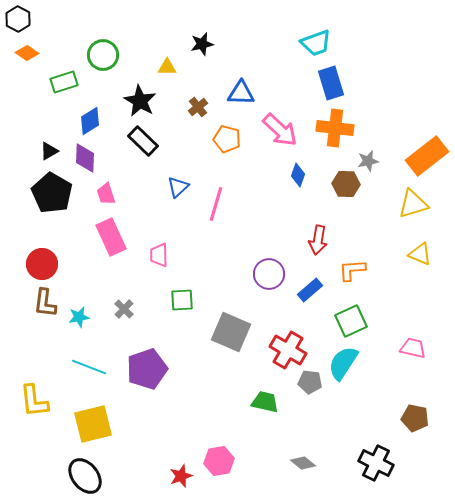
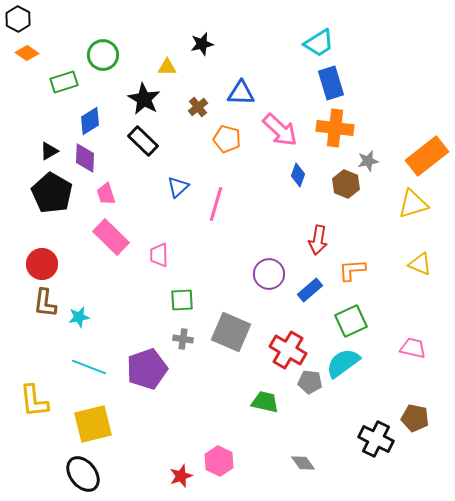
cyan trapezoid at (316, 43): moved 3 px right; rotated 12 degrees counterclockwise
black star at (140, 101): moved 4 px right, 2 px up
brown hexagon at (346, 184): rotated 20 degrees clockwise
pink rectangle at (111, 237): rotated 21 degrees counterclockwise
yellow triangle at (420, 254): moved 10 px down
gray cross at (124, 309): moved 59 px right, 30 px down; rotated 36 degrees counterclockwise
cyan semicircle at (343, 363): rotated 21 degrees clockwise
pink hexagon at (219, 461): rotated 24 degrees counterclockwise
gray diamond at (303, 463): rotated 15 degrees clockwise
black cross at (376, 463): moved 24 px up
black ellipse at (85, 476): moved 2 px left, 2 px up
